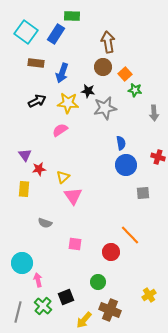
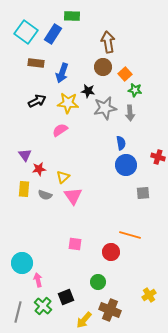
blue rectangle: moved 3 px left
gray arrow: moved 24 px left
gray semicircle: moved 28 px up
orange line: rotated 30 degrees counterclockwise
